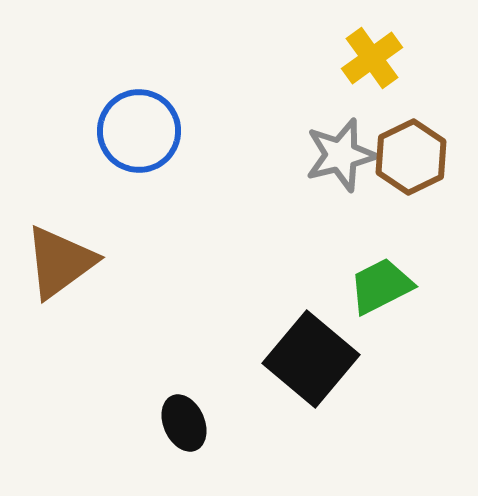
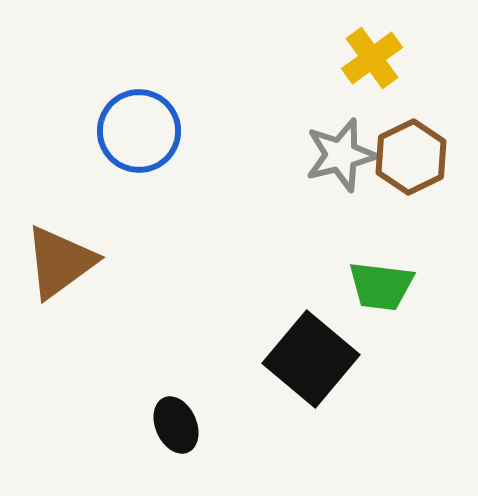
green trapezoid: rotated 146 degrees counterclockwise
black ellipse: moved 8 px left, 2 px down
